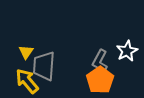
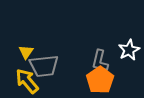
white star: moved 2 px right, 1 px up
gray L-shape: rotated 15 degrees counterclockwise
gray trapezoid: rotated 100 degrees counterclockwise
